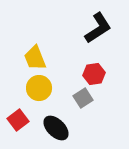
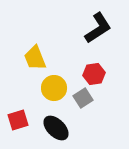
yellow circle: moved 15 px right
red square: rotated 20 degrees clockwise
